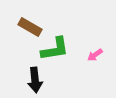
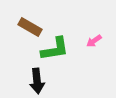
pink arrow: moved 1 px left, 14 px up
black arrow: moved 2 px right, 1 px down
